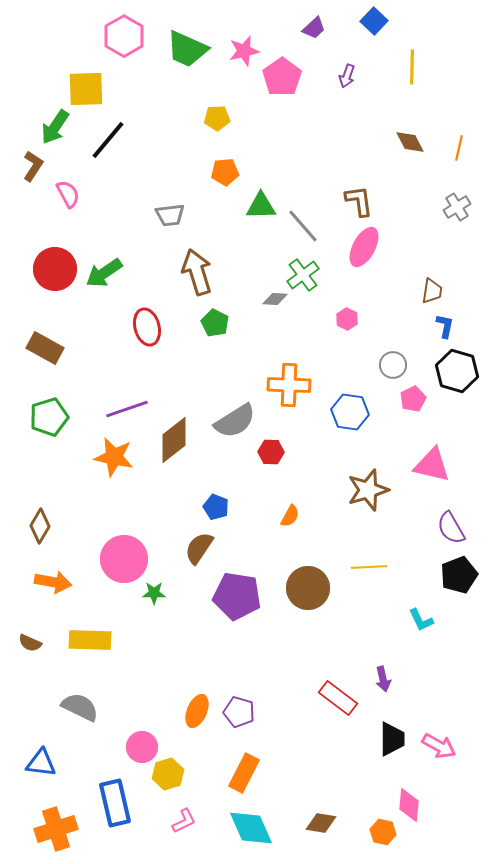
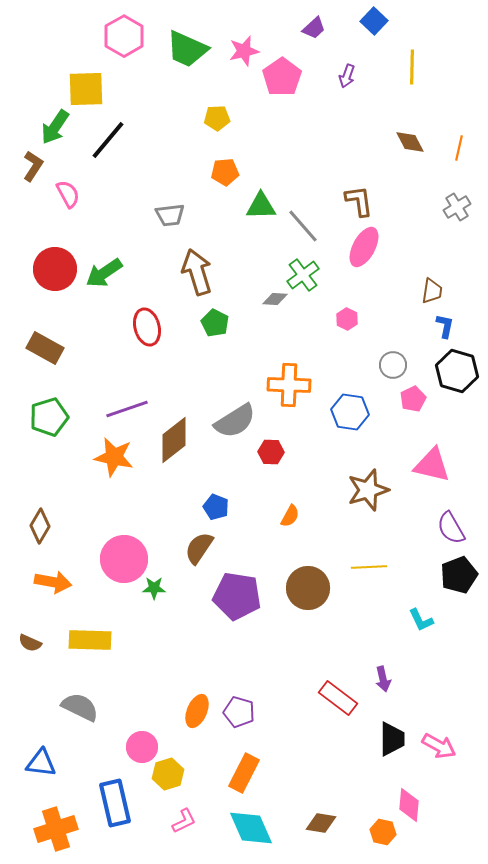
green star at (154, 593): moved 5 px up
